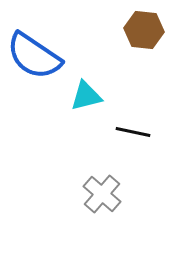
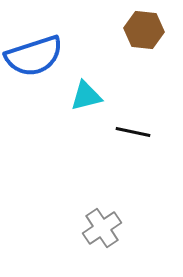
blue semicircle: rotated 52 degrees counterclockwise
gray cross: moved 34 px down; rotated 15 degrees clockwise
